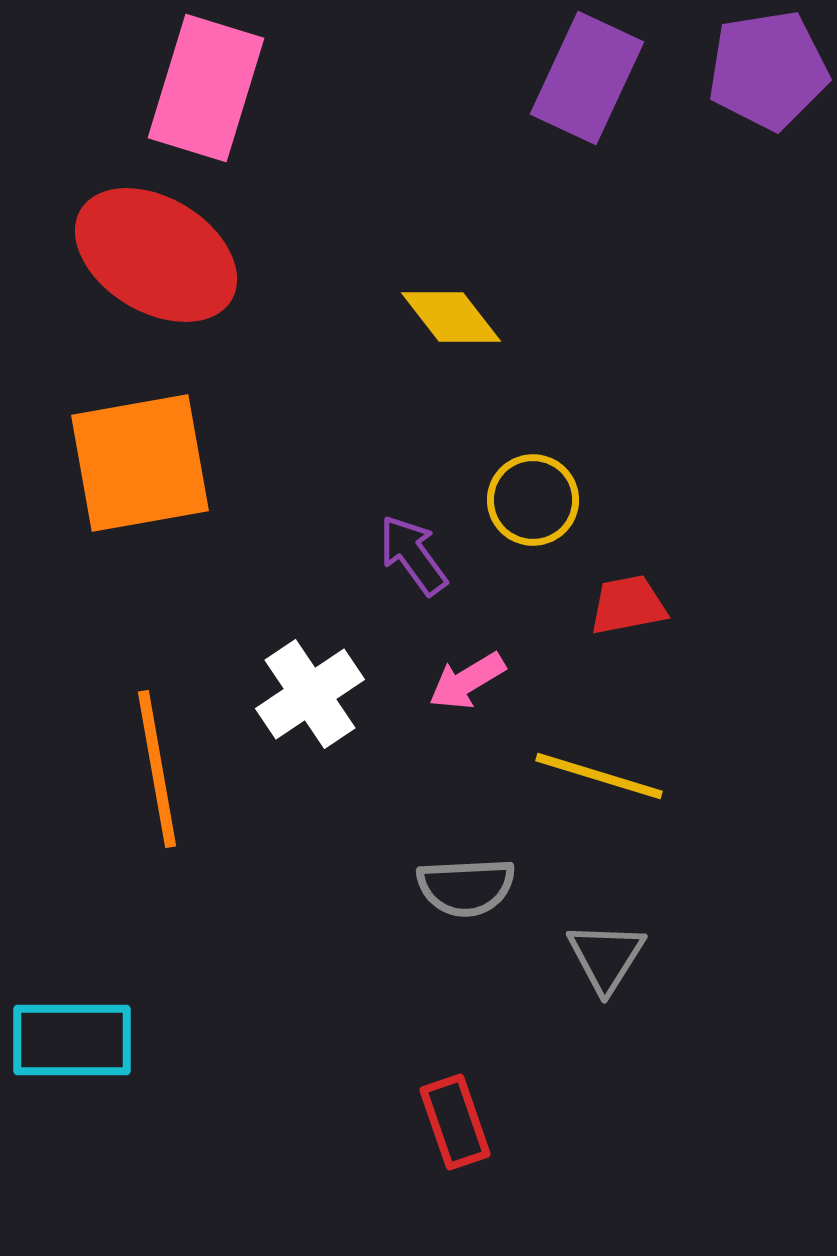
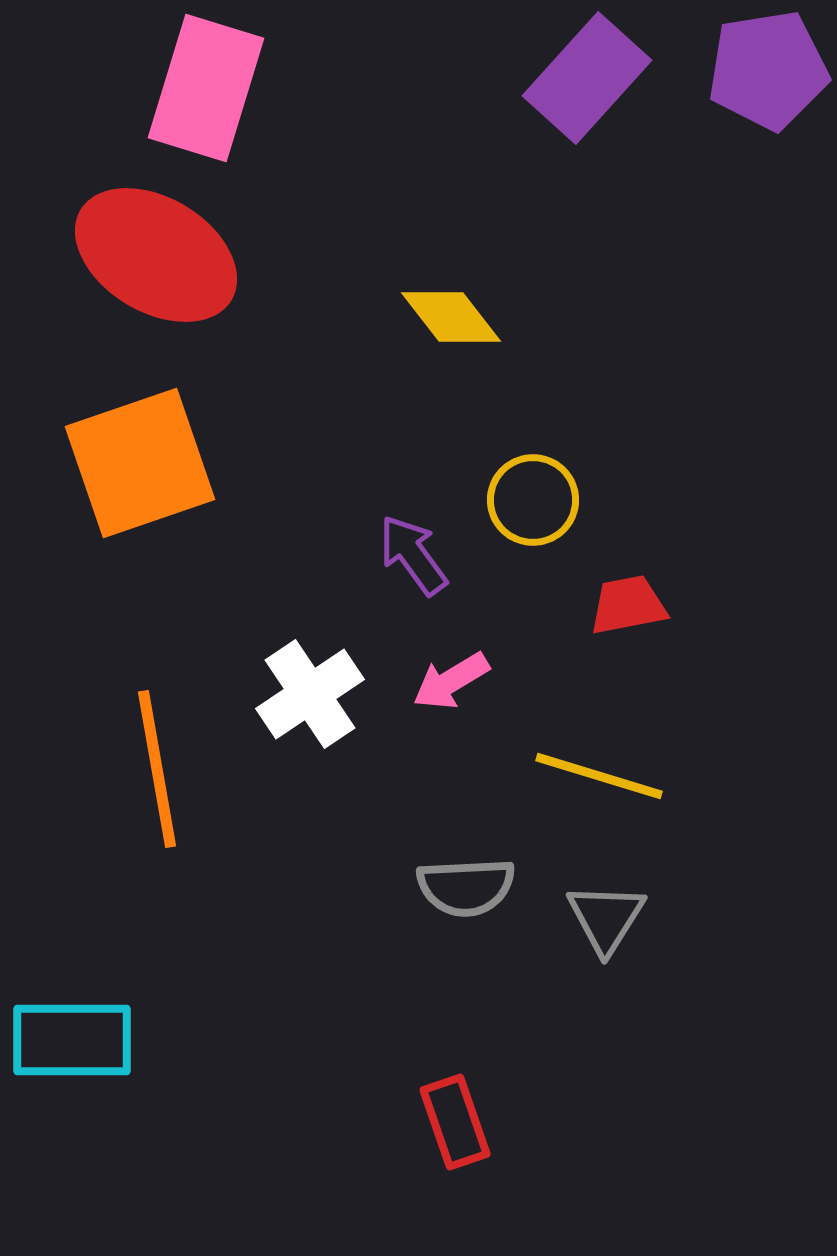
purple rectangle: rotated 17 degrees clockwise
orange square: rotated 9 degrees counterclockwise
pink arrow: moved 16 px left
gray triangle: moved 39 px up
